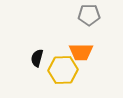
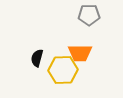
orange trapezoid: moved 1 px left, 1 px down
